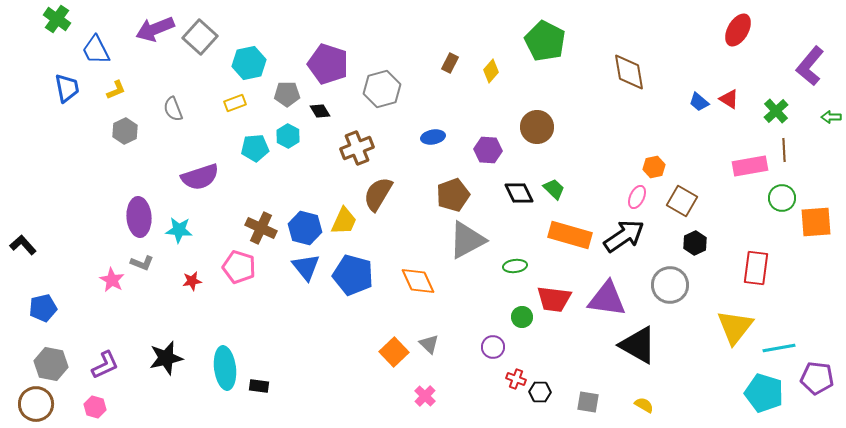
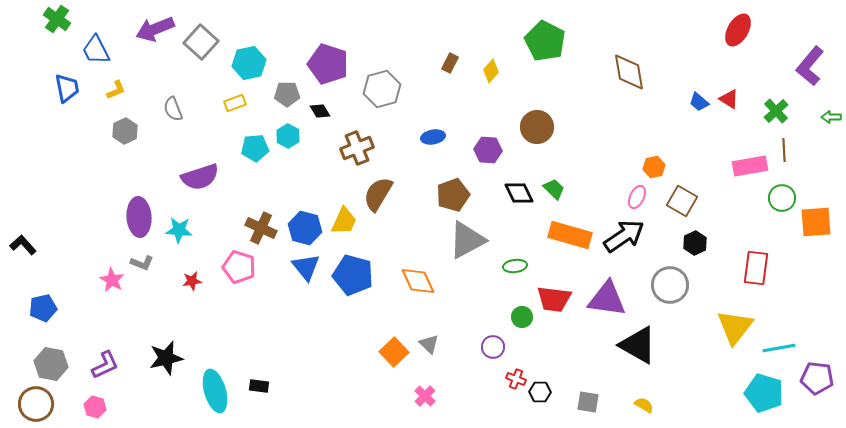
gray square at (200, 37): moved 1 px right, 5 px down
cyan ellipse at (225, 368): moved 10 px left, 23 px down; rotated 9 degrees counterclockwise
